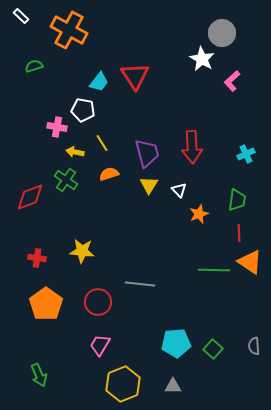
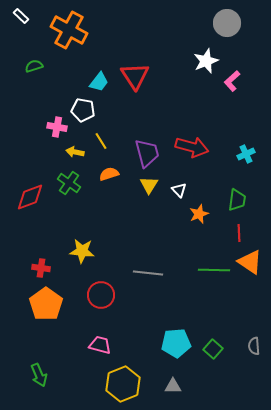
gray circle: moved 5 px right, 10 px up
white star: moved 4 px right, 2 px down; rotated 20 degrees clockwise
yellow line: moved 1 px left, 2 px up
red arrow: rotated 72 degrees counterclockwise
green cross: moved 3 px right, 3 px down
red cross: moved 4 px right, 10 px down
gray line: moved 8 px right, 11 px up
red circle: moved 3 px right, 7 px up
pink trapezoid: rotated 75 degrees clockwise
